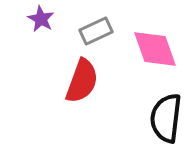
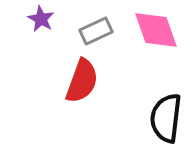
pink diamond: moved 1 px right, 19 px up
